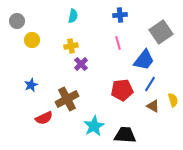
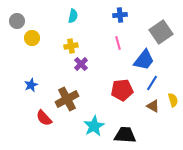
yellow circle: moved 2 px up
blue line: moved 2 px right, 1 px up
red semicircle: rotated 72 degrees clockwise
